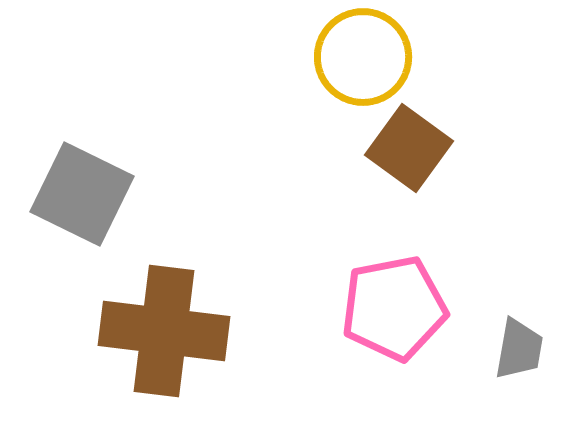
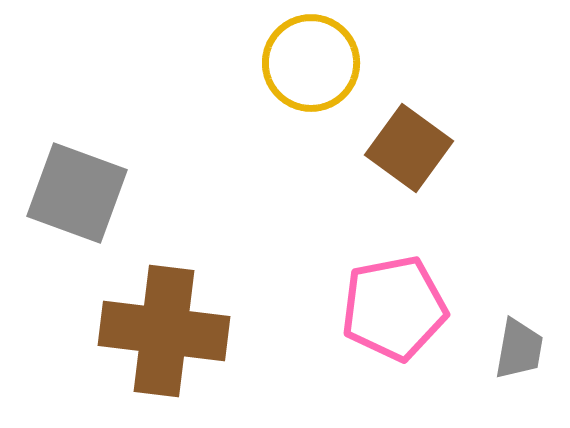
yellow circle: moved 52 px left, 6 px down
gray square: moved 5 px left, 1 px up; rotated 6 degrees counterclockwise
